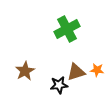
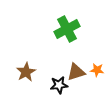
brown star: moved 1 px right, 1 px down
